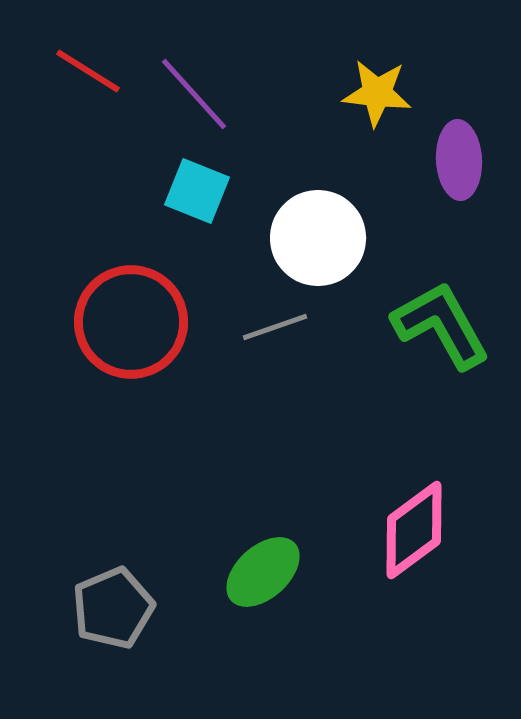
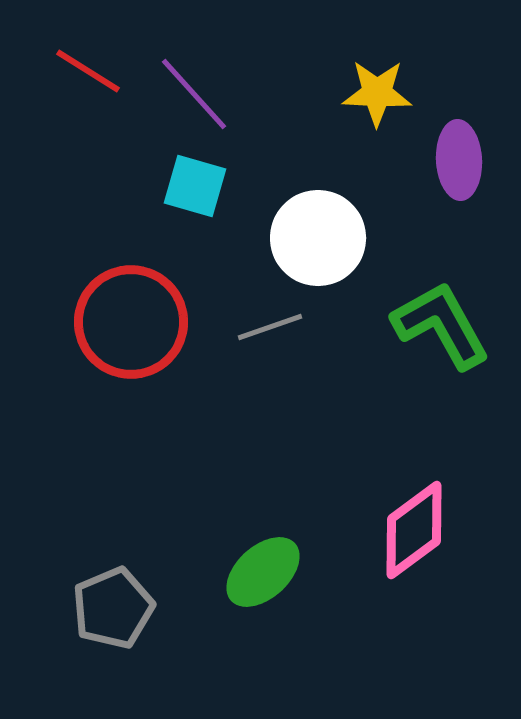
yellow star: rotated 4 degrees counterclockwise
cyan square: moved 2 px left, 5 px up; rotated 6 degrees counterclockwise
gray line: moved 5 px left
